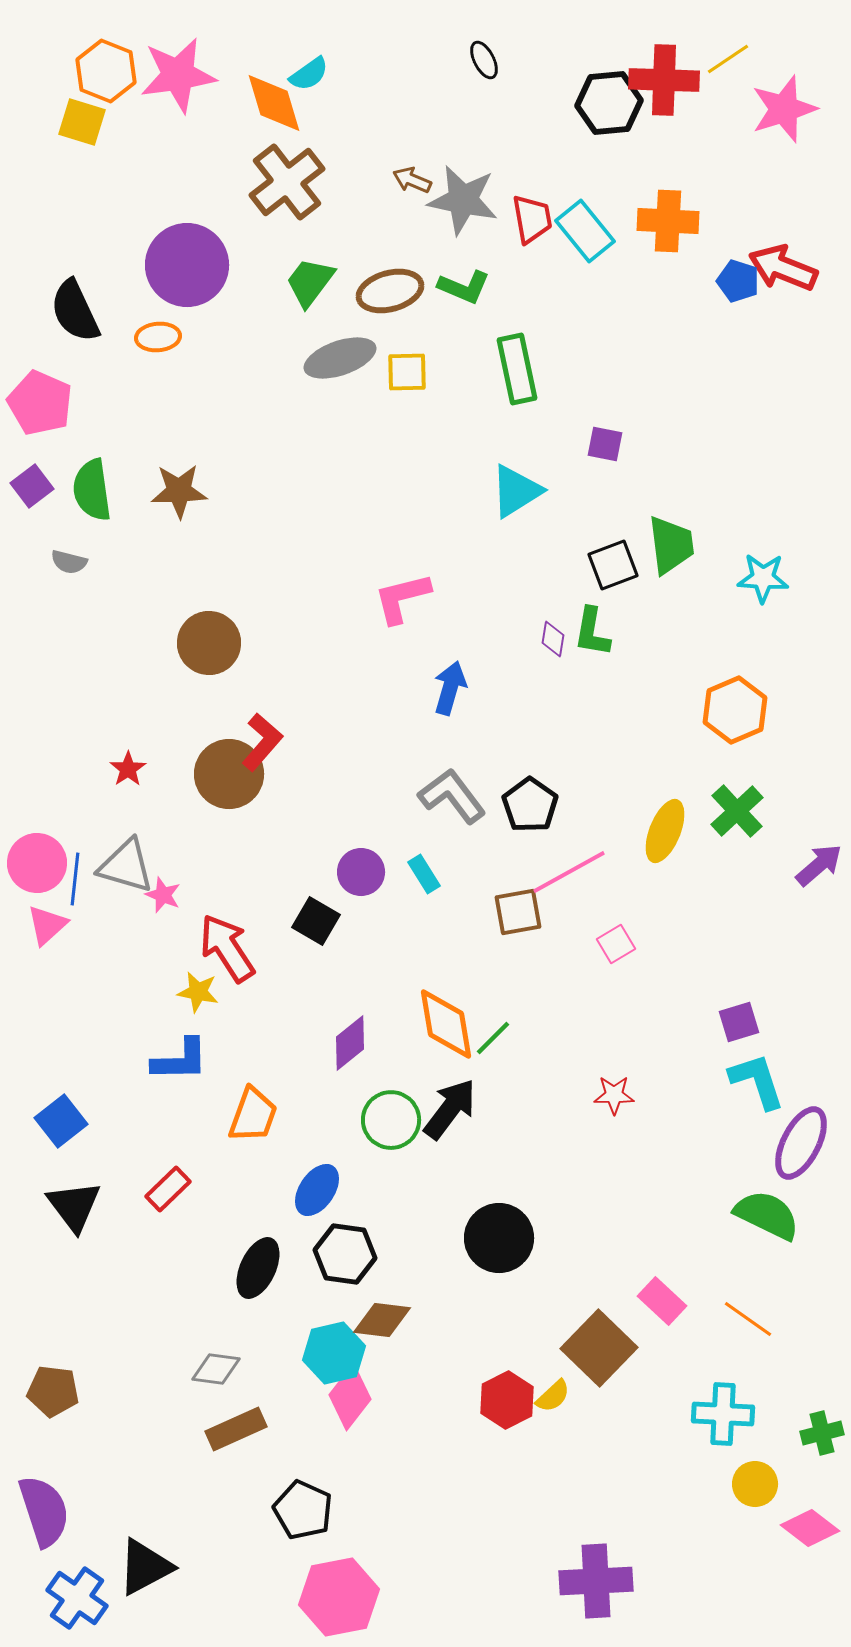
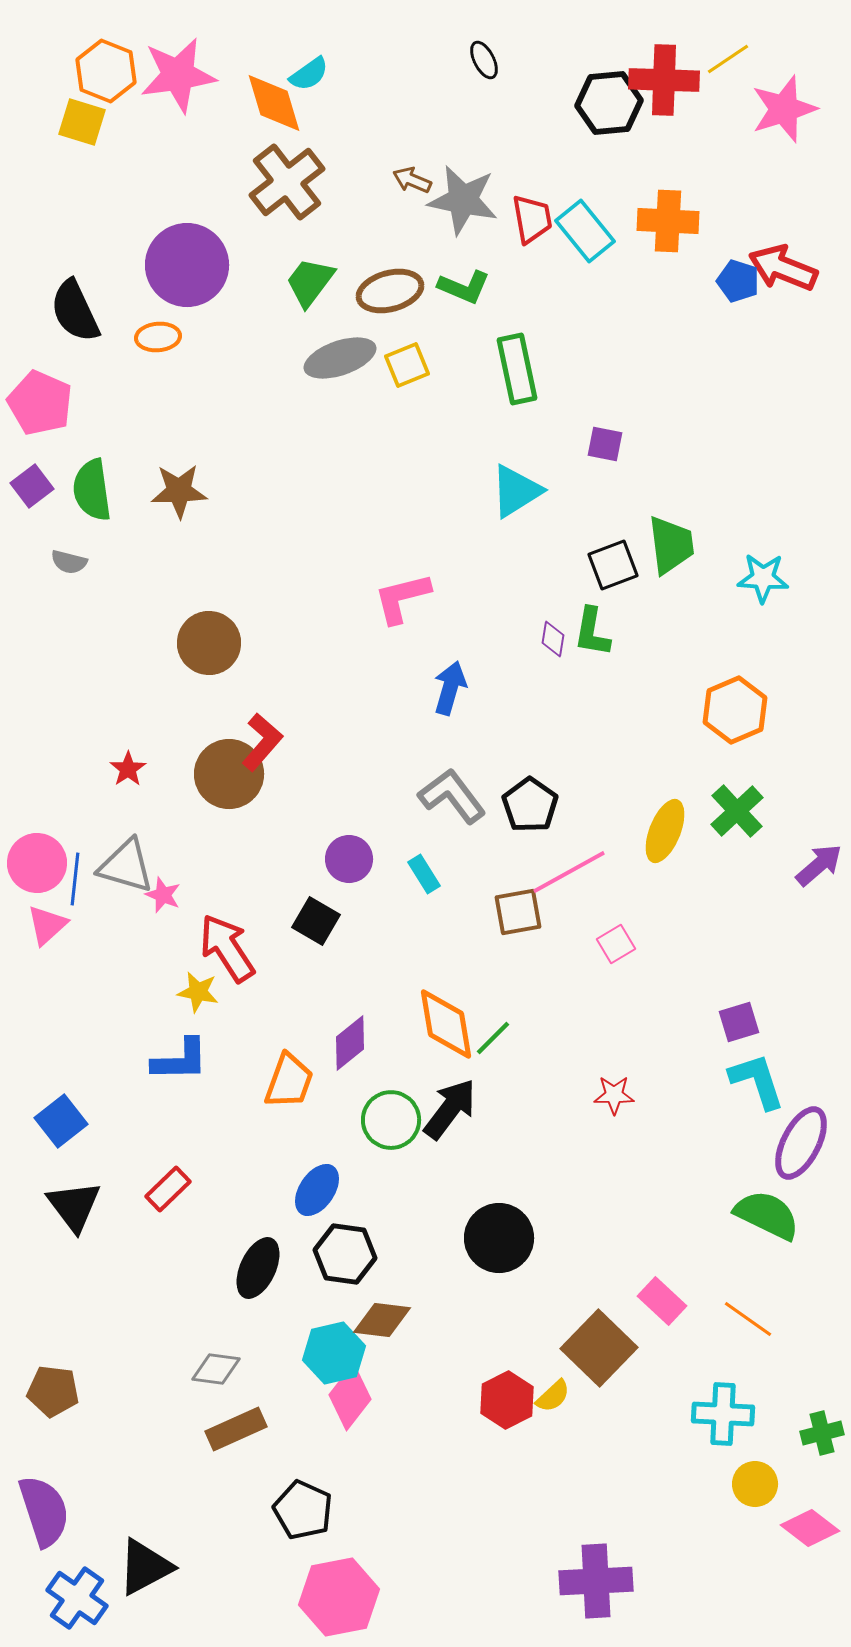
yellow square at (407, 372): moved 7 px up; rotated 21 degrees counterclockwise
purple circle at (361, 872): moved 12 px left, 13 px up
orange trapezoid at (253, 1115): moved 36 px right, 34 px up
